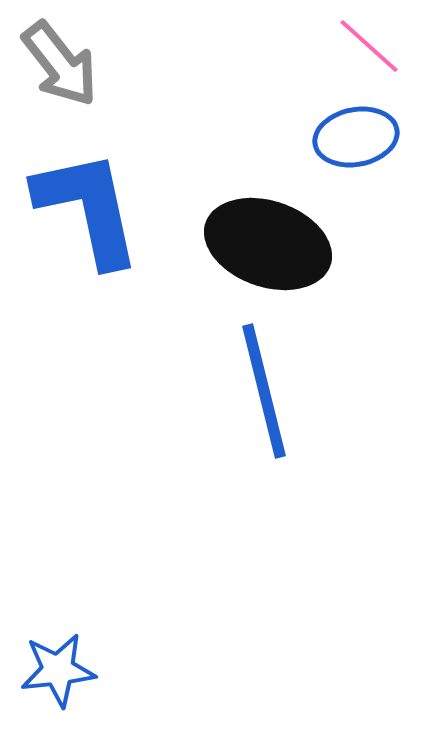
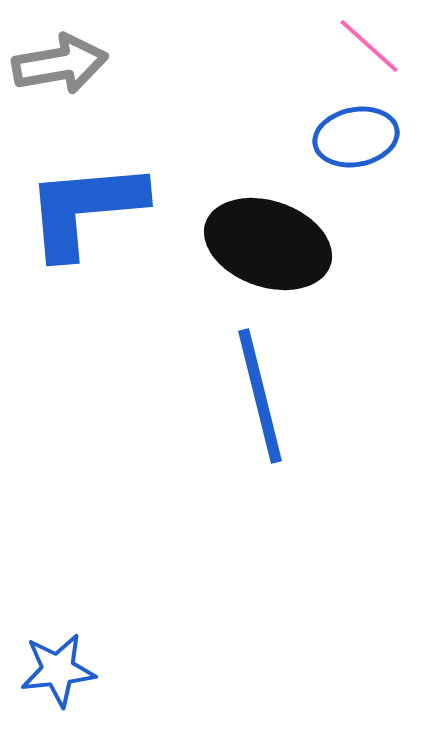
gray arrow: rotated 62 degrees counterclockwise
blue L-shape: moved 3 px left, 1 px down; rotated 83 degrees counterclockwise
blue line: moved 4 px left, 5 px down
